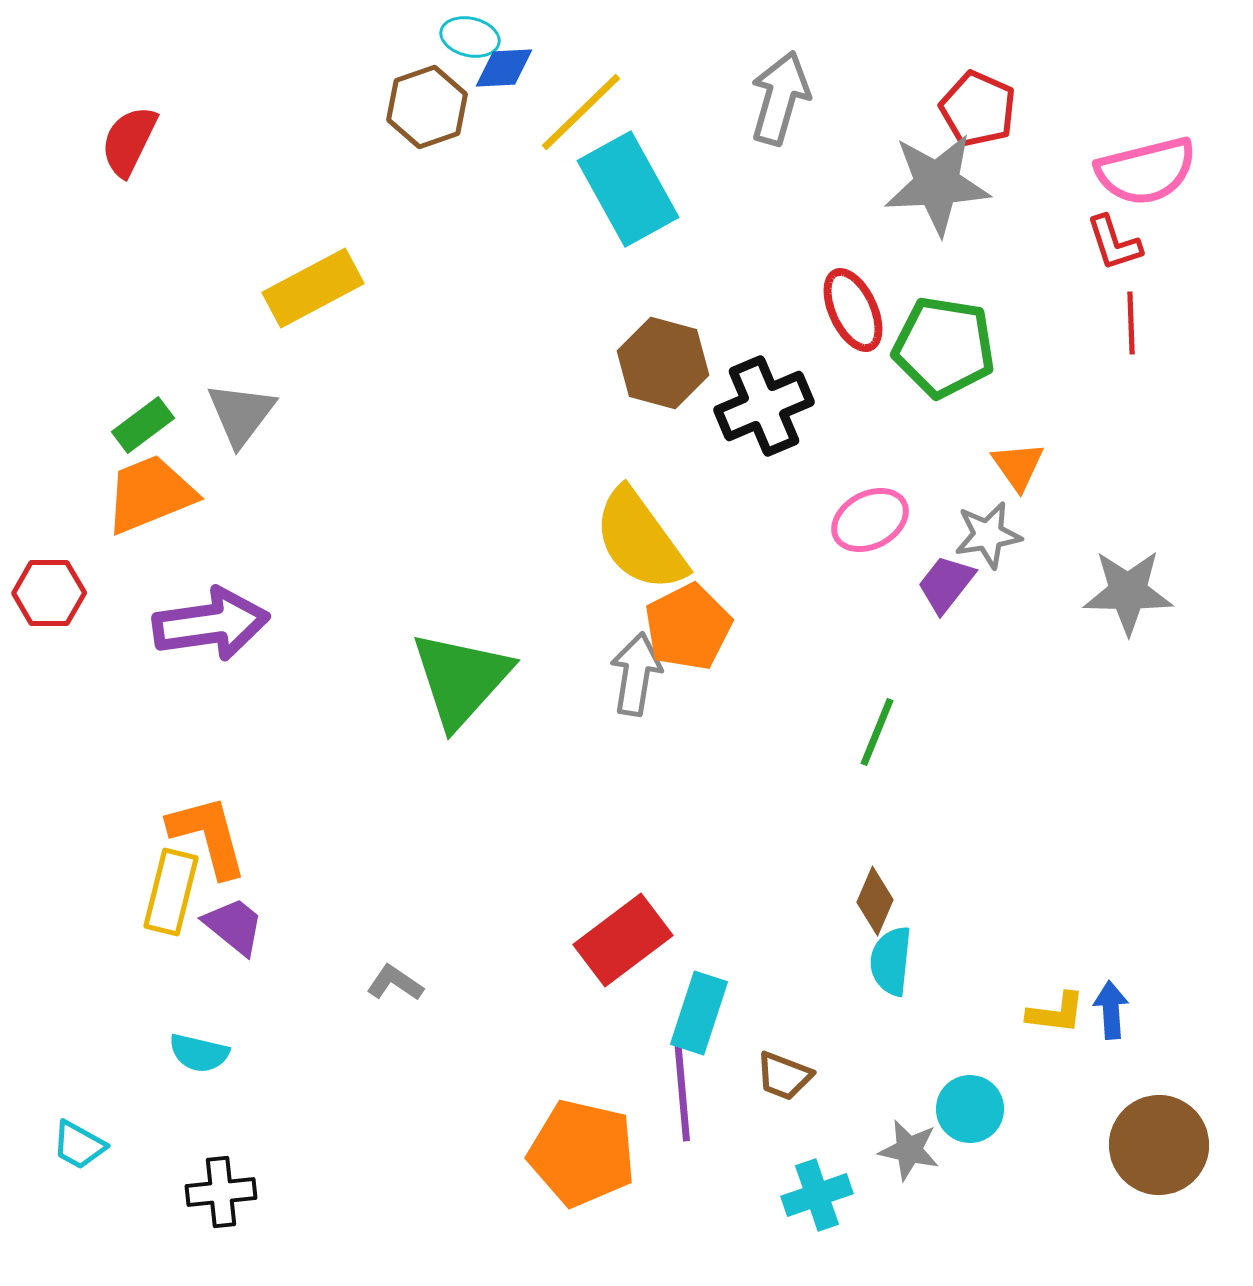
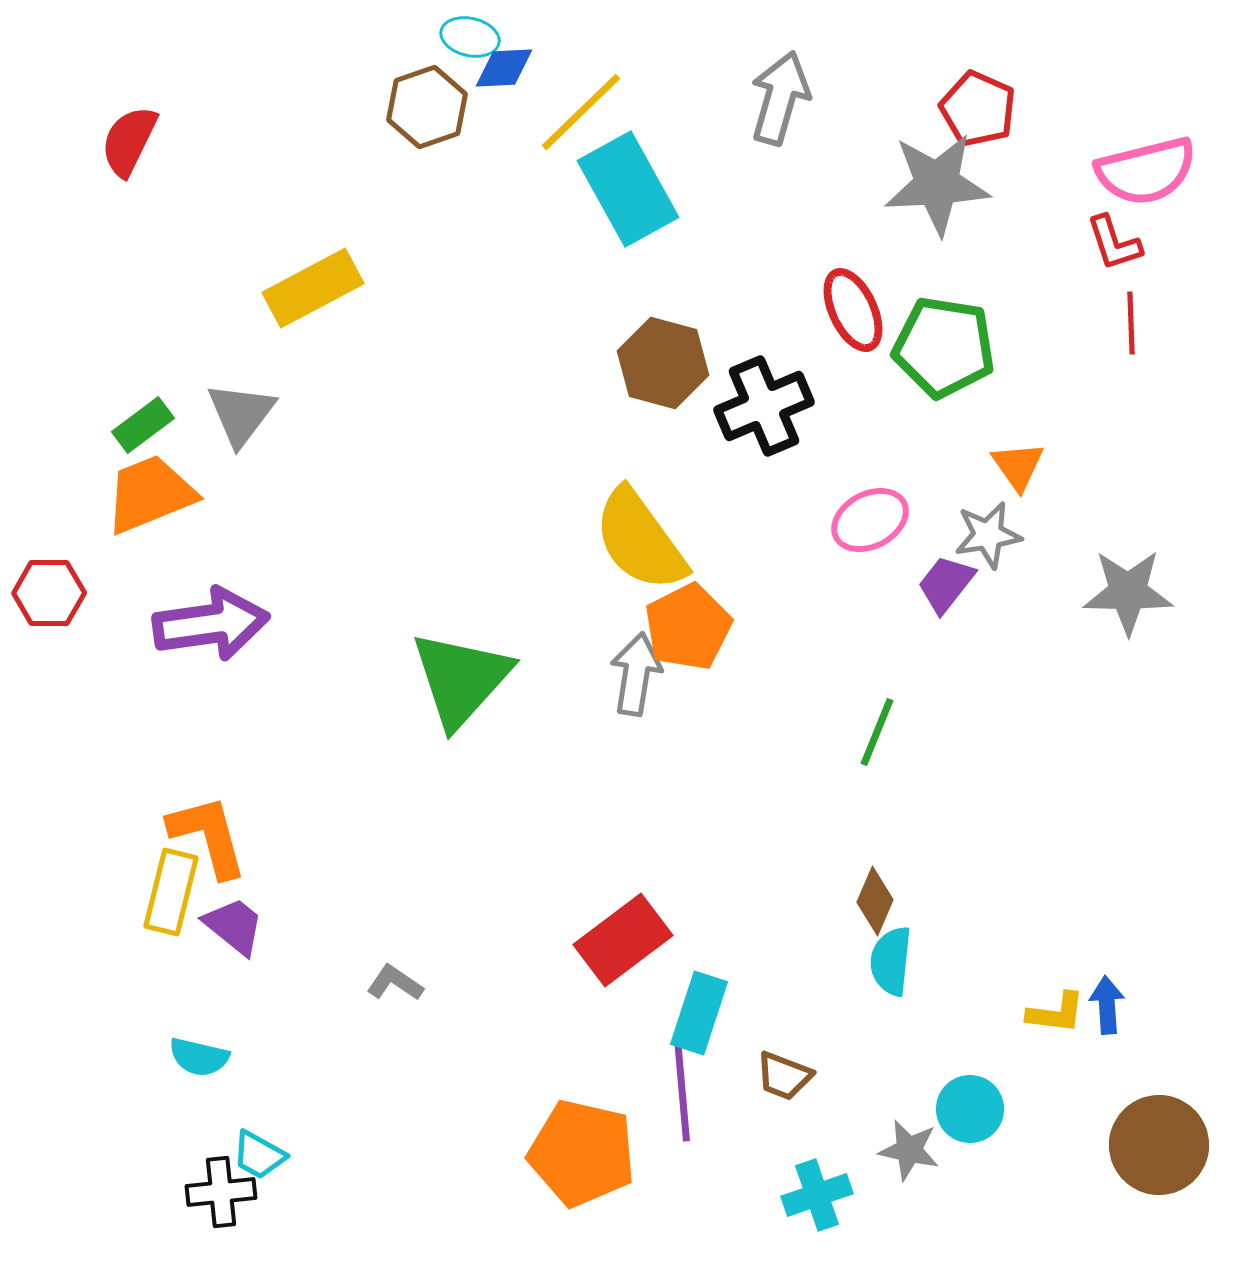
blue arrow at (1111, 1010): moved 4 px left, 5 px up
cyan semicircle at (199, 1053): moved 4 px down
cyan trapezoid at (79, 1145): moved 180 px right, 10 px down
